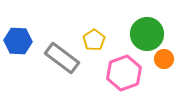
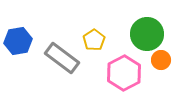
blue hexagon: rotated 12 degrees counterclockwise
orange circle: moved 3 px left, 1 px down
pink hexagon: rotated 8 degrees counterclockwise
